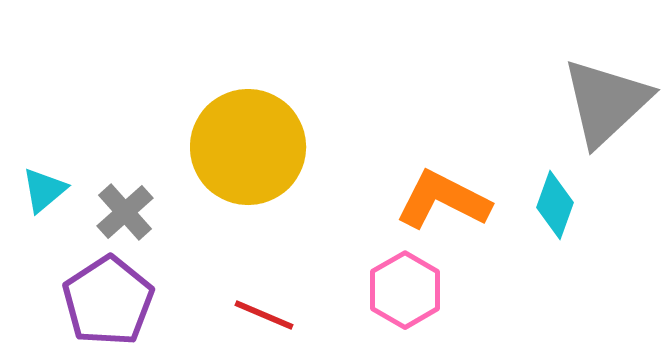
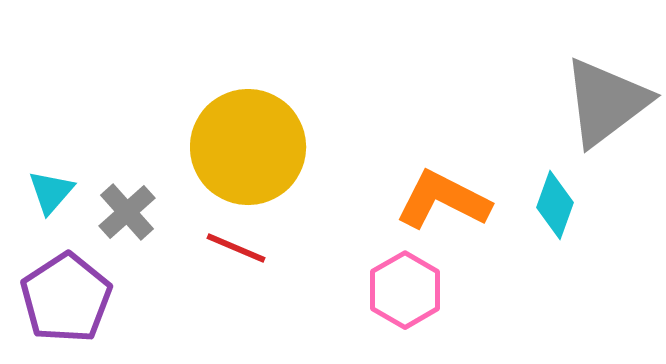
gray triangle: rotated 6 degrees clockwise
cyan triangle: moved 7 px right, 2 px down; rotated 9 degrees counterclockwise
gray cross: moved 2 px right
purple pentagon: moved 42 px left, 3 px up
red line: moved 28 px left, 67 px up
